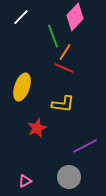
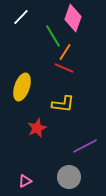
pink diamond: moved 2 px left, 1 px down; rotated 24 degrees counterclockwise
green line: rotated 10 degrees counterclockwise
